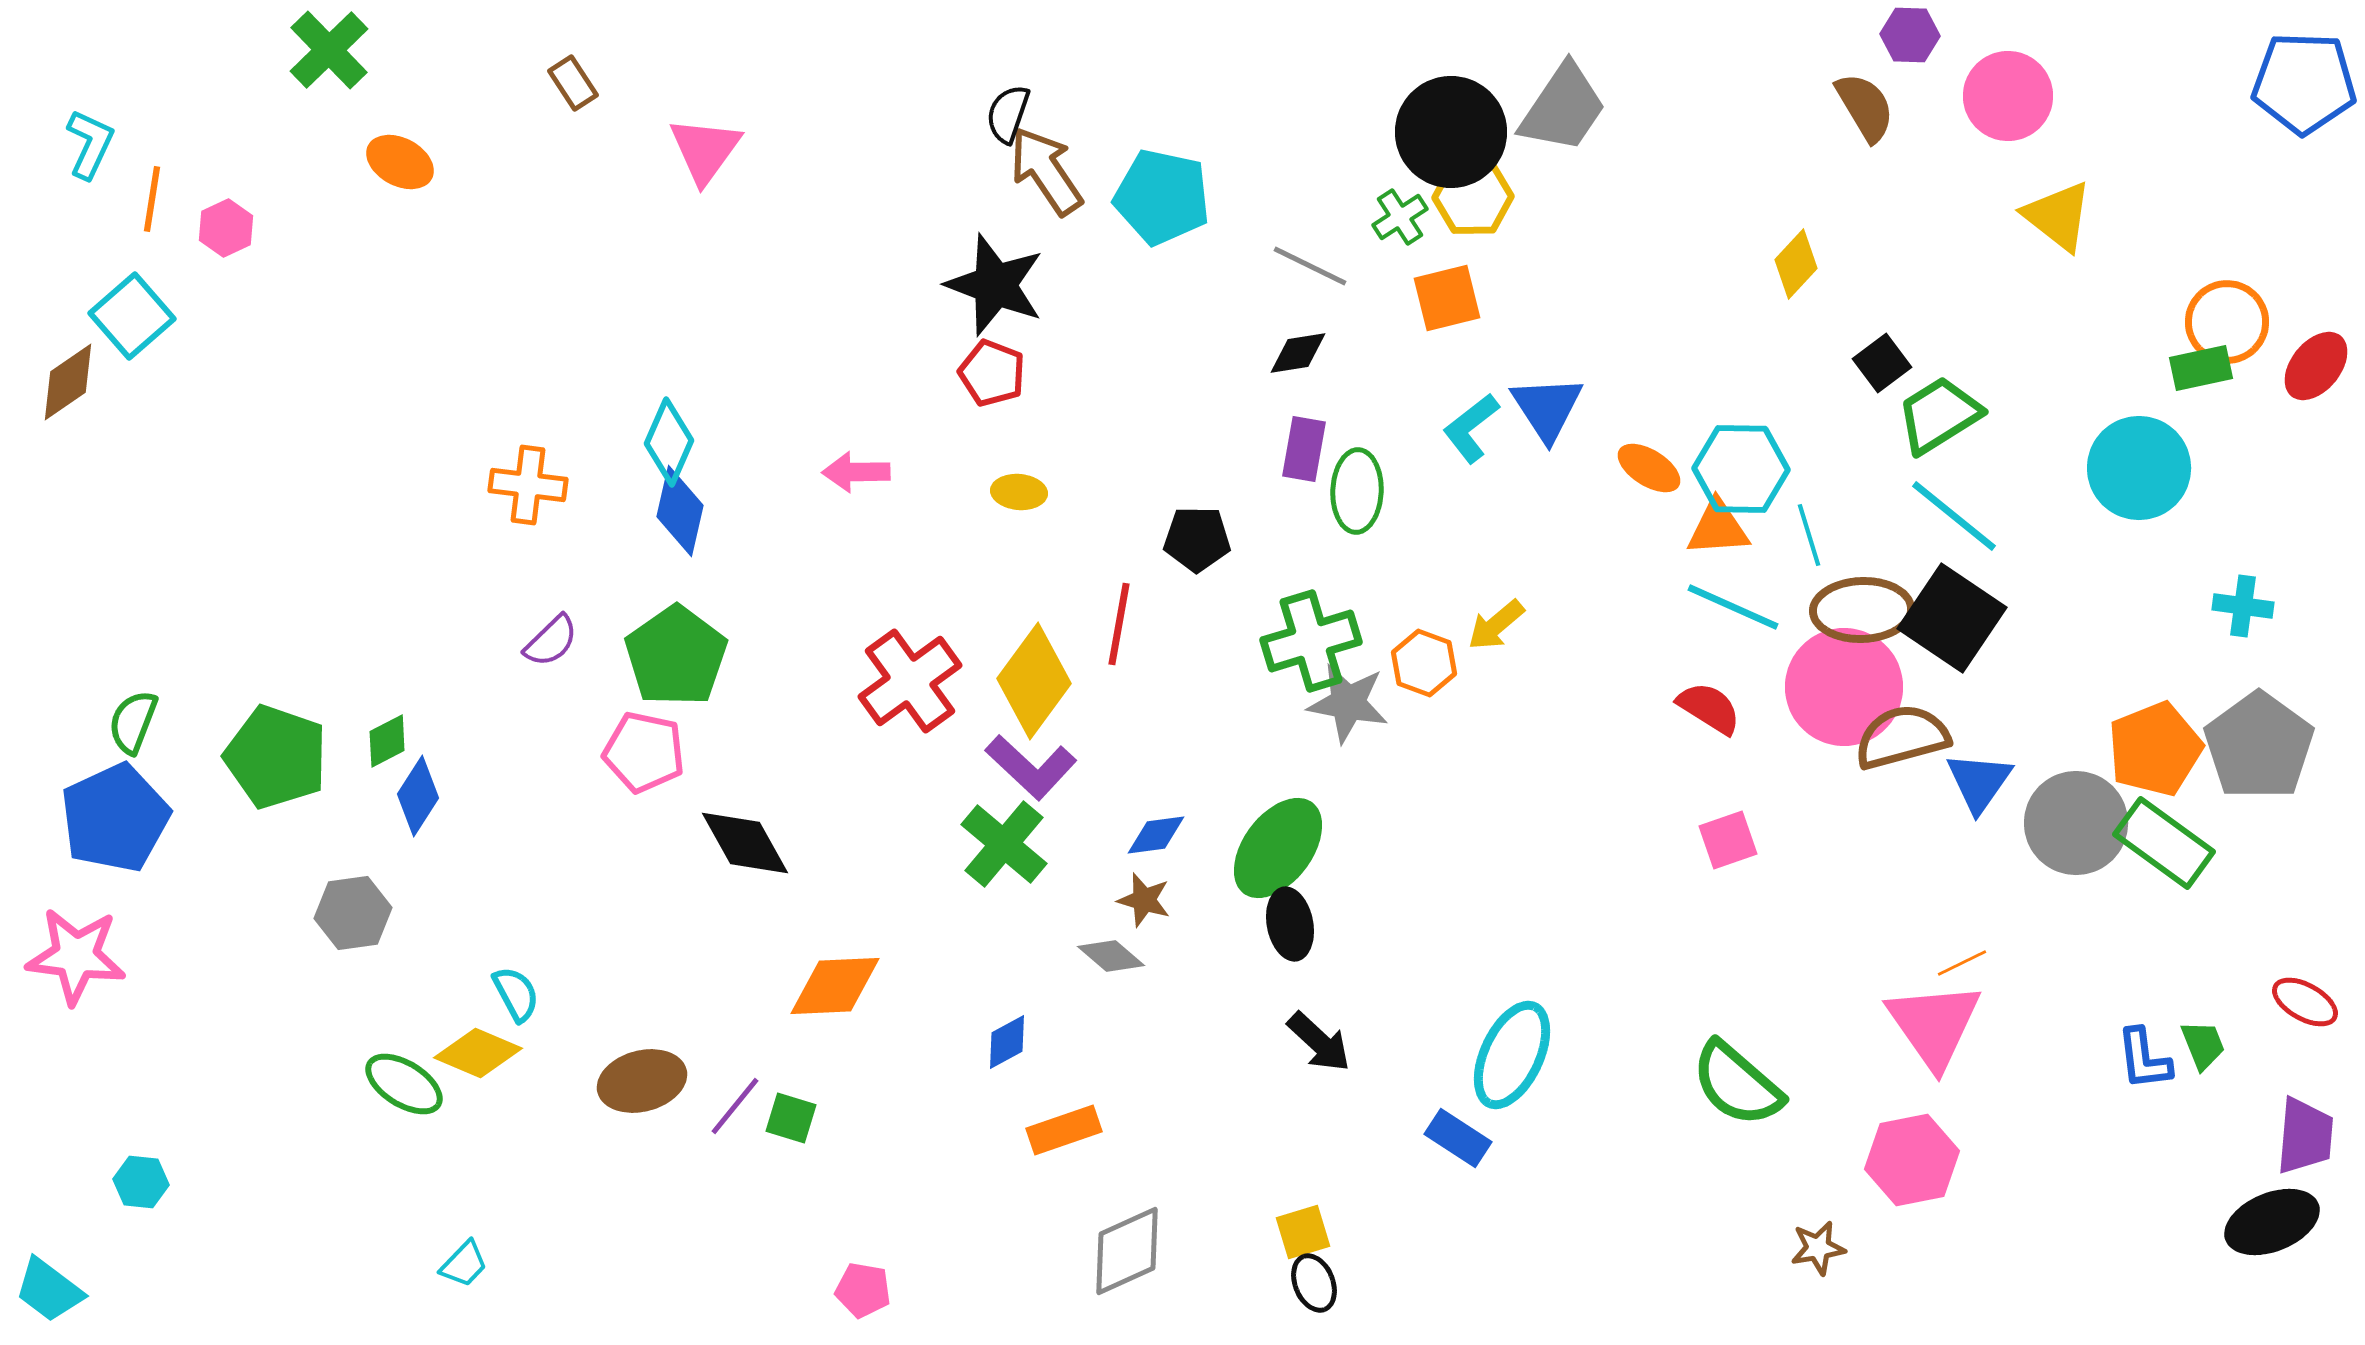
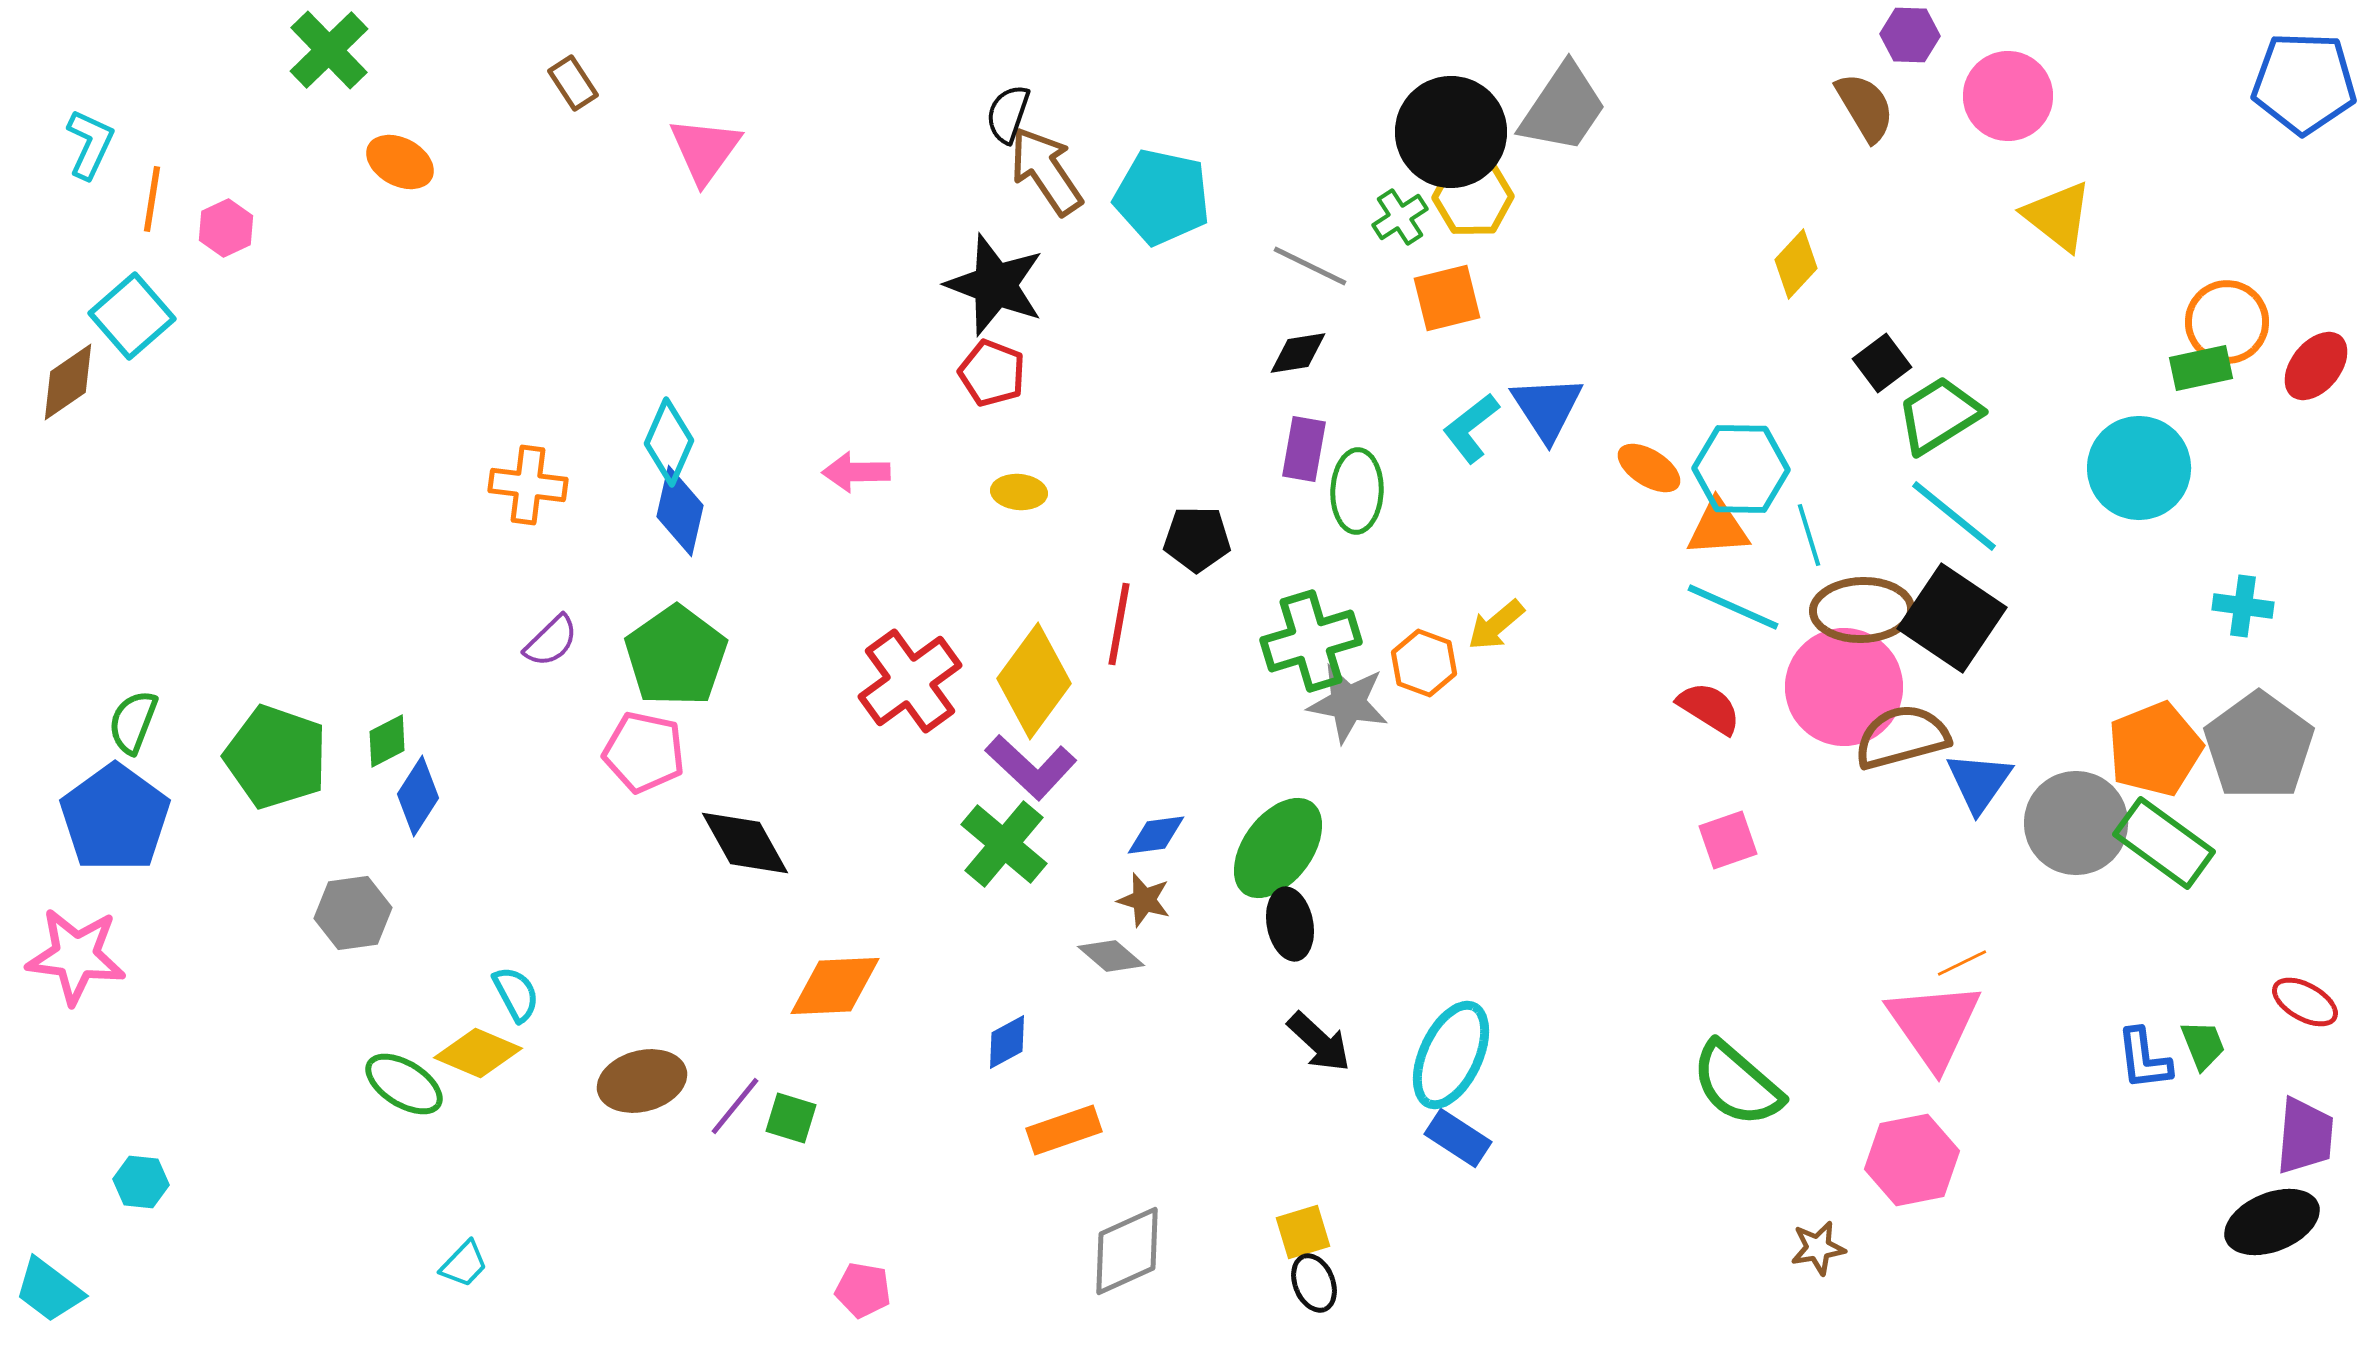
blue pentagon at (115, 818): rotated 11 degrees counterclockwise
cyan ellipse at (1512, 1055): moved 61 px left
